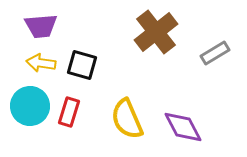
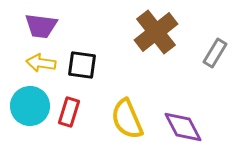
purple trapezoid: rotated 12 degrees clockwise
gray rectangle: rotated 28 degrees counterclockwise
black square: rotated 8 degrees counterclockwise
